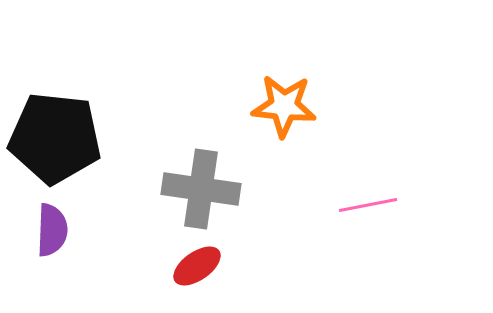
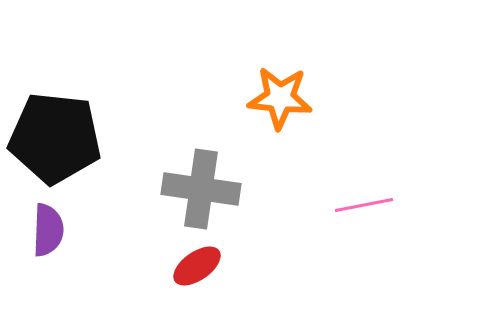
orange star: moved 4 px left, 8 px up
pink line: moved 4 px left
purple semicircle: moved 4 px left
